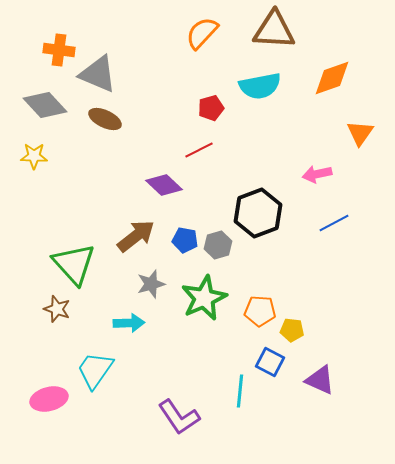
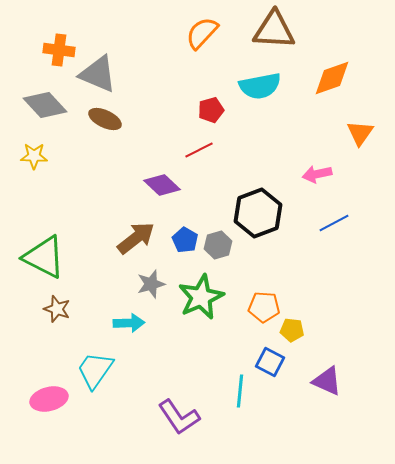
red pentagon: moved 2 px down
purple diamond: moved 2 px left
brown arrow: moved 2 px down
blue pentagon: rotated 20 degrees clockwise
green triangle: moved 30 px left, 7 px up; rotated 21 degrees counterclockwise
green star: moved 3 px left, 1 px up
orange pentagon: moved 4 px right, 4 px up
purple triangle: moved 7 px right, 1 px down
